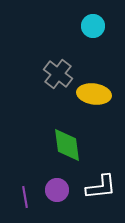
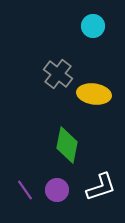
green diamond: rotated 18 degrees clockwise
white L-shape: rotated 12 degrees counterclockwise
purple line: moved 7 px up; rotated 25 degrees counterclockwise
